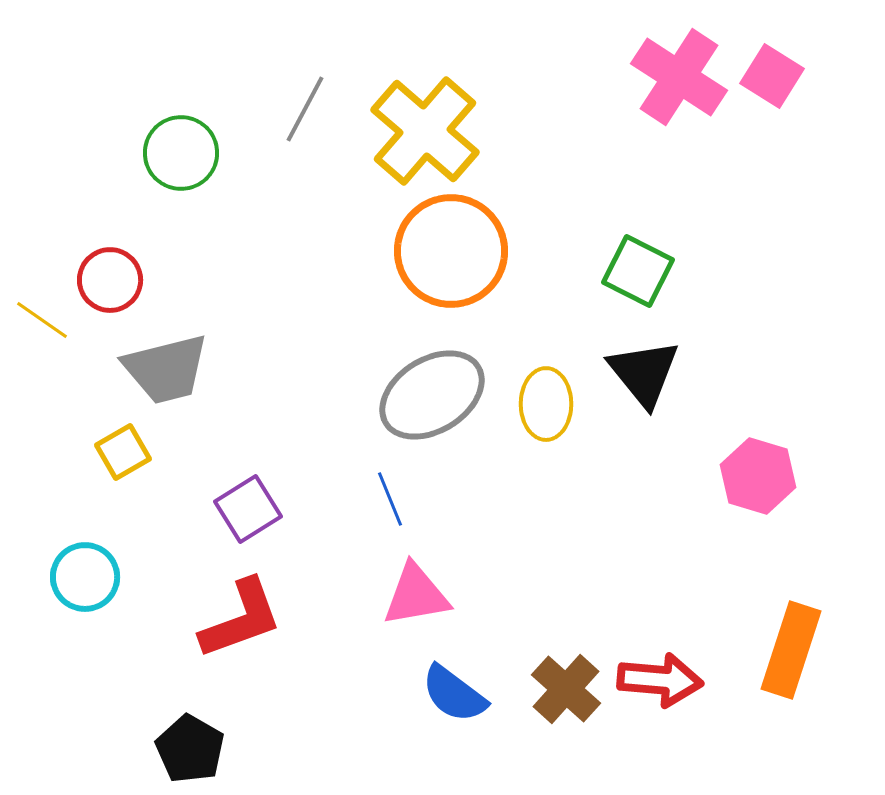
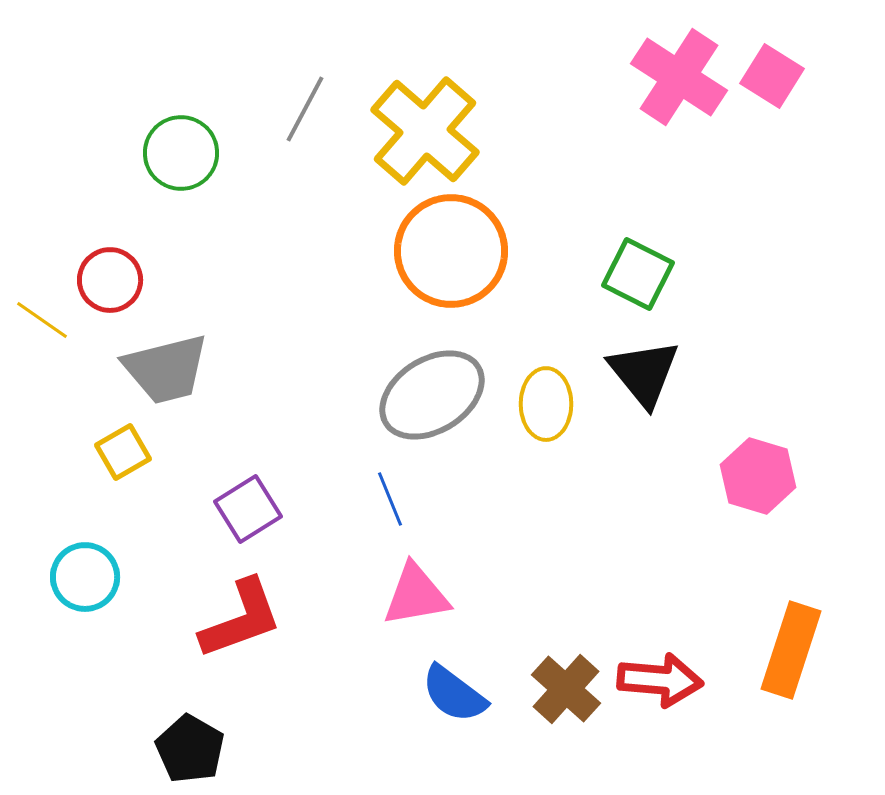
green square: moved 3 px down
